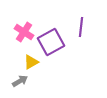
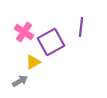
yellow triangle: moved 2 px right
